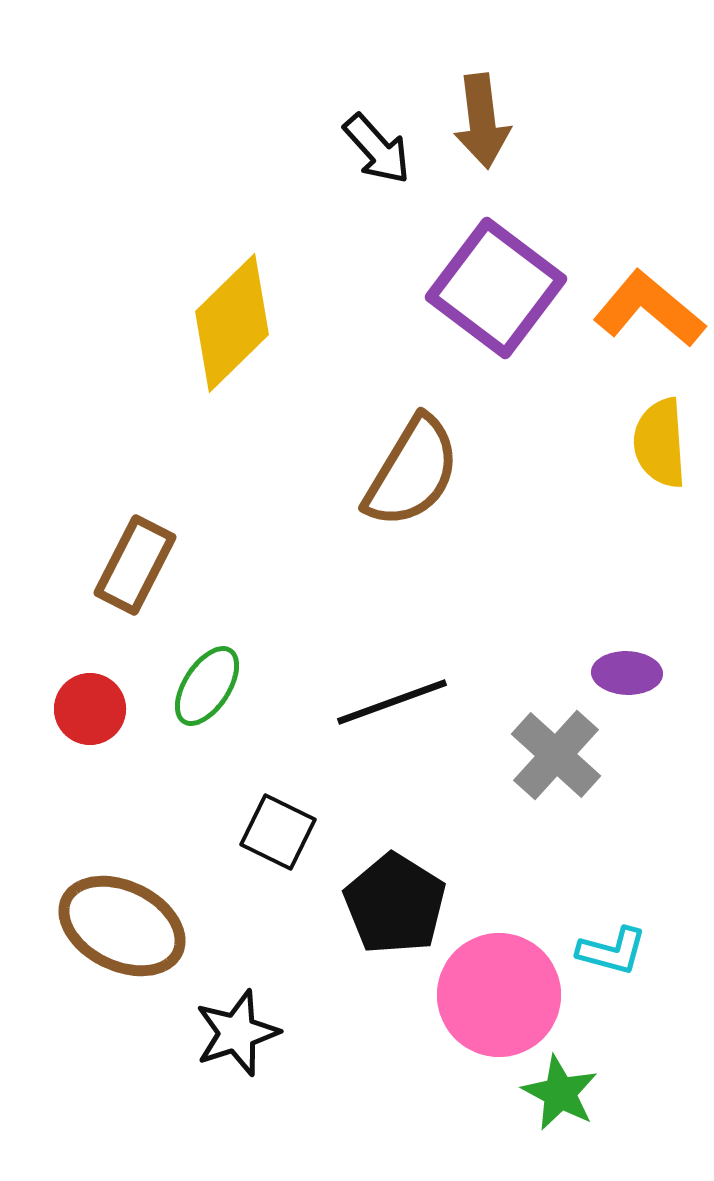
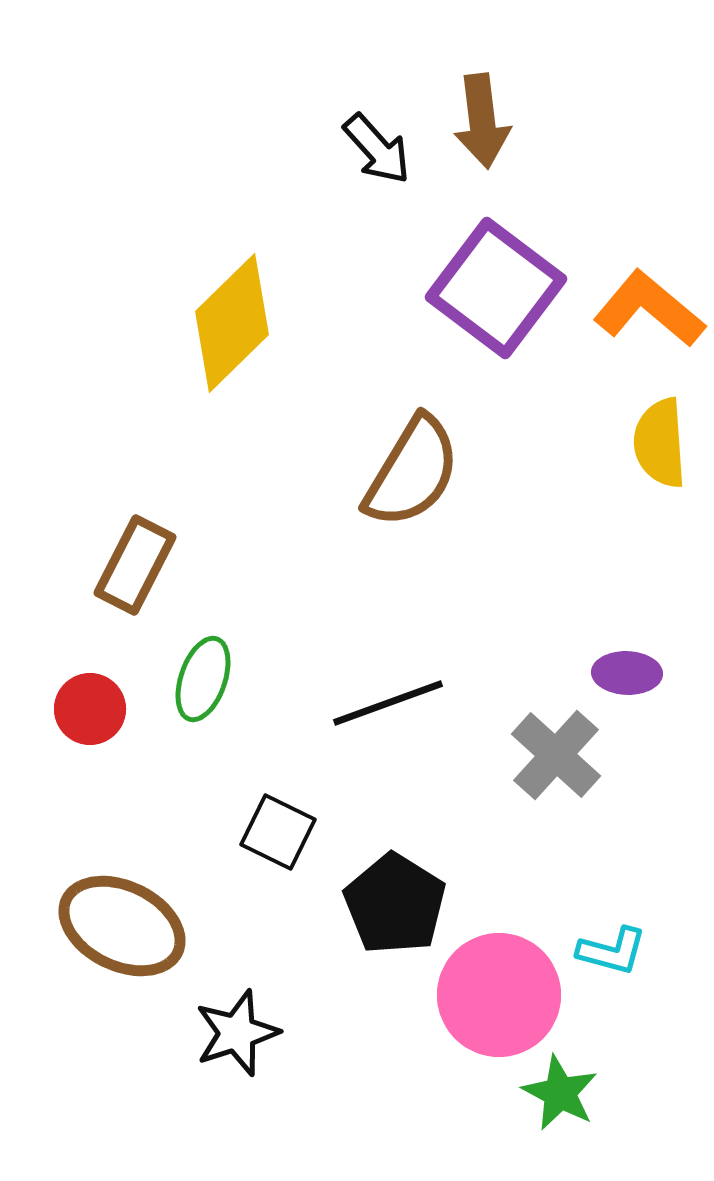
green ellipse: moved 4 px left, 7 px up; rotated 14 degrees counterclockwise
black line: moved 4 px left, 1 px down
